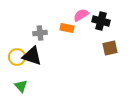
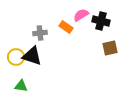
orange rectangle: moved 1 px left, 1 px up; rotated 24 degrees clockwise
yellow circle: moved 1 px left
green triangle: rotated 40 degrees counterclockwise
